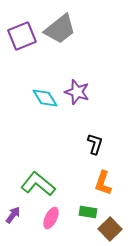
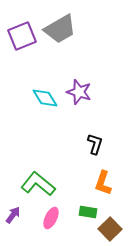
gray trapezoid: rotated 8 degrees clockwise
purple star: moved 2 px right
